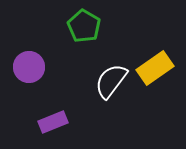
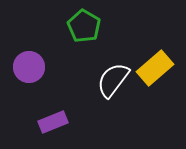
yellow rectangle: rotated 6 degrees counterclockwise
white semicircle: moved 2 px right, 1 px up
